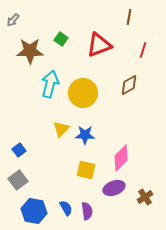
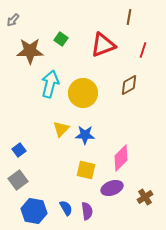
red triangle: moved 4 px right
purple ellipse: moved 2 px left
